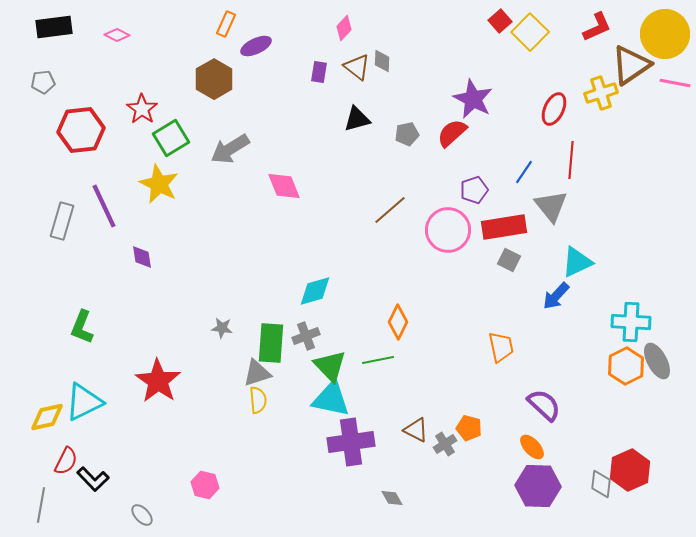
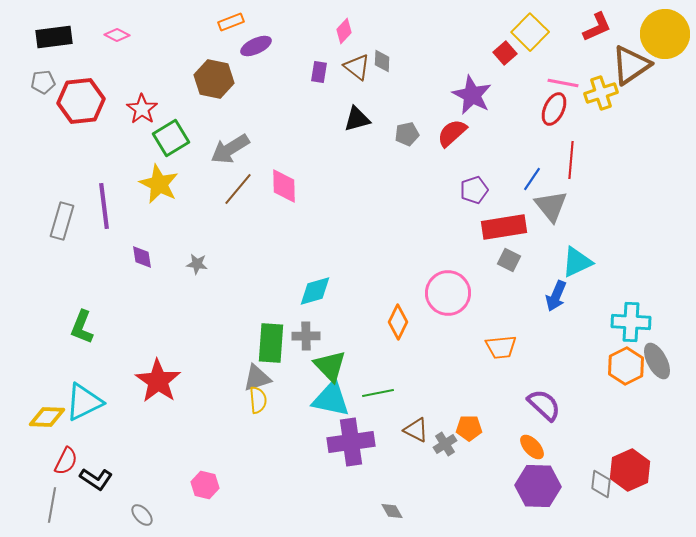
red square at (500, 21): moved 5 px right, 32 px down
orange rectangle at (226, 24): moved 5 px right, 2 px up; rotated 45 degrees clockwise
black rectangle at (54, 27): moved 10 px down
pink diamond at (344, 28): moved 3 px down
brown hexagon at (214, 79): rotated 18 degrees counterclockwise
pink line at (675, 83): moved 112 px left
purple star at (473, 99): moved 1 px left, 4 px up
red hexagon at (81, 130): moved 29 px up
blue line at (524, 172): moved 8 px right, 7 px down
pink diamond at (284, 186): rotated 21 degrees clockwise
purple line at (104, 206): rotated 18 degrees clockwise
brown line at (390, 210): moved 152 px left, 21 px up; rotated 9 degrees counterclockwise
pink circle at (448, 230): moved 63 px down
blue arrow at (556, 296): rotated 20 degrees counterclockwise
gray star at (222, 328): moved 25 px left, 64 px up
gray cross at (306, 336): rotated 20 degrees clockwise
orange trapezoid at (501, 347): rotated 96 degrees clockwise
green line at (378, 360): moved 33 px down
gray triangle at (257, 373): moved 5 px down
yellow diamond at (47, 417): rotated 15 degrees clockwise
orange pentagon at (469, 428): rotated 15 degrees counterclockwise
black L-shape at (93, 479): moved 3 px right; rotated 12 degrees counterclockwise
gray diamond at (392, 498): moved 13 px down
gray line at (41, 505): moved 11 px right
